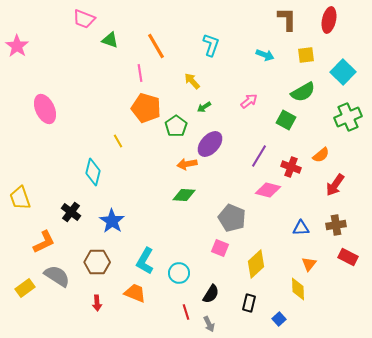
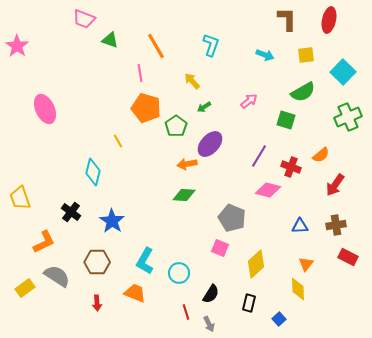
green square at (286, 120): rotated 12 degrees counterclockwise
blue triangle at (301, 228): moved 1 px left, 2 px up
orange triangle at (309, 264): moved 3 px left
